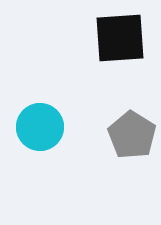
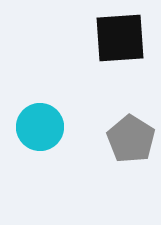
gray pentagon: moved 1 px left, 4 px down
